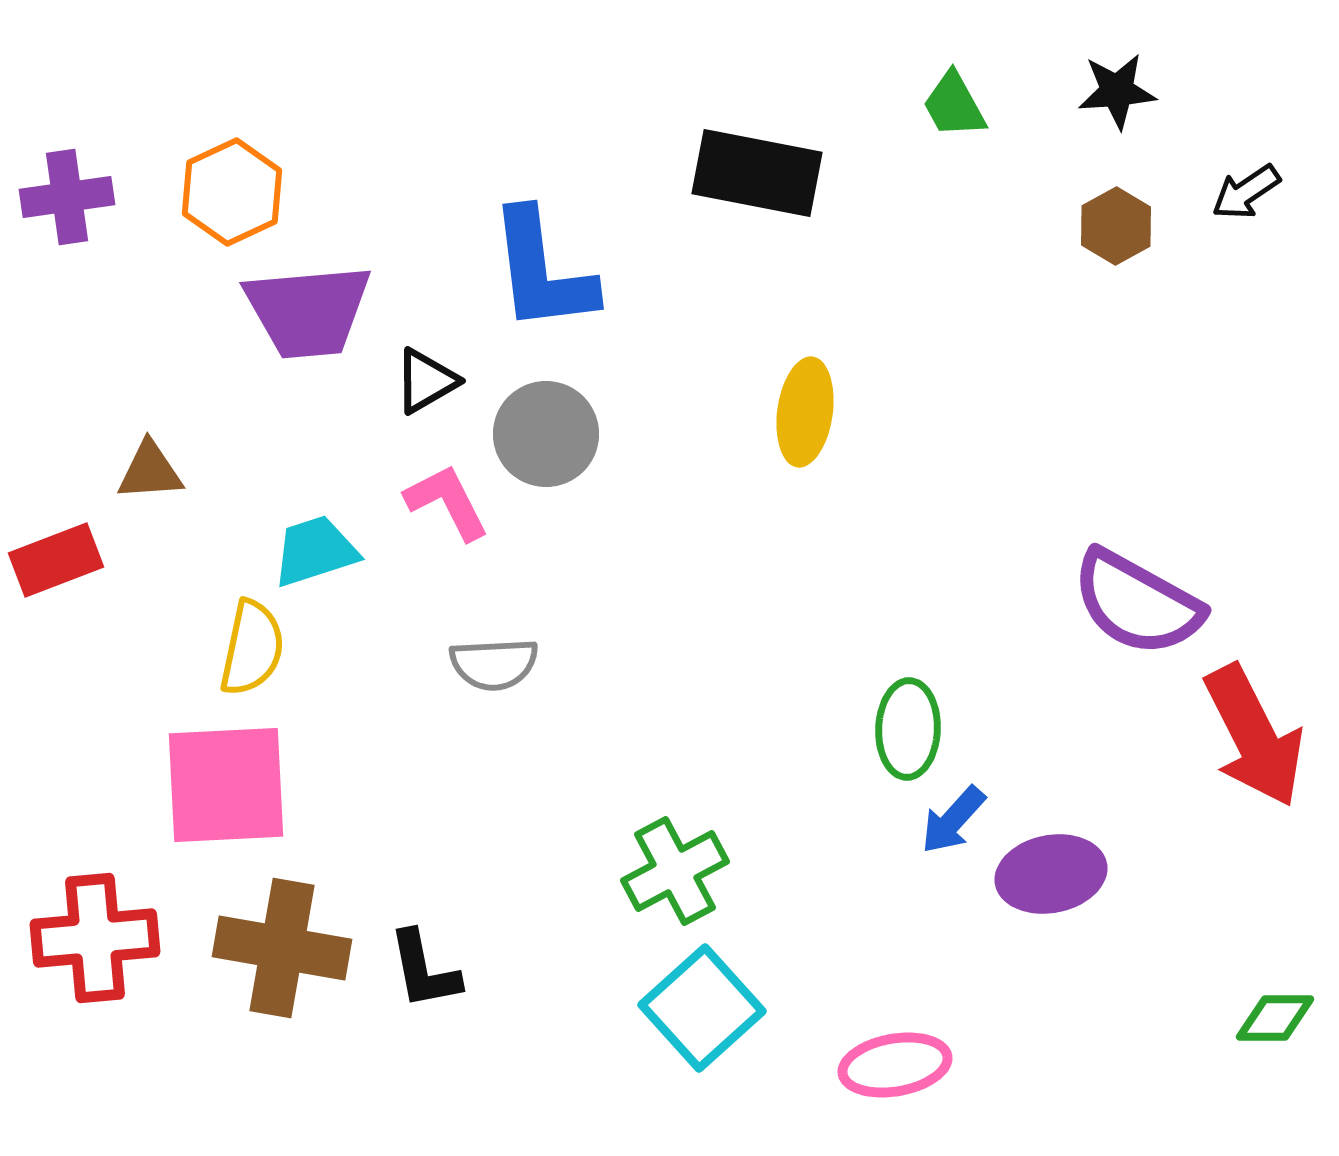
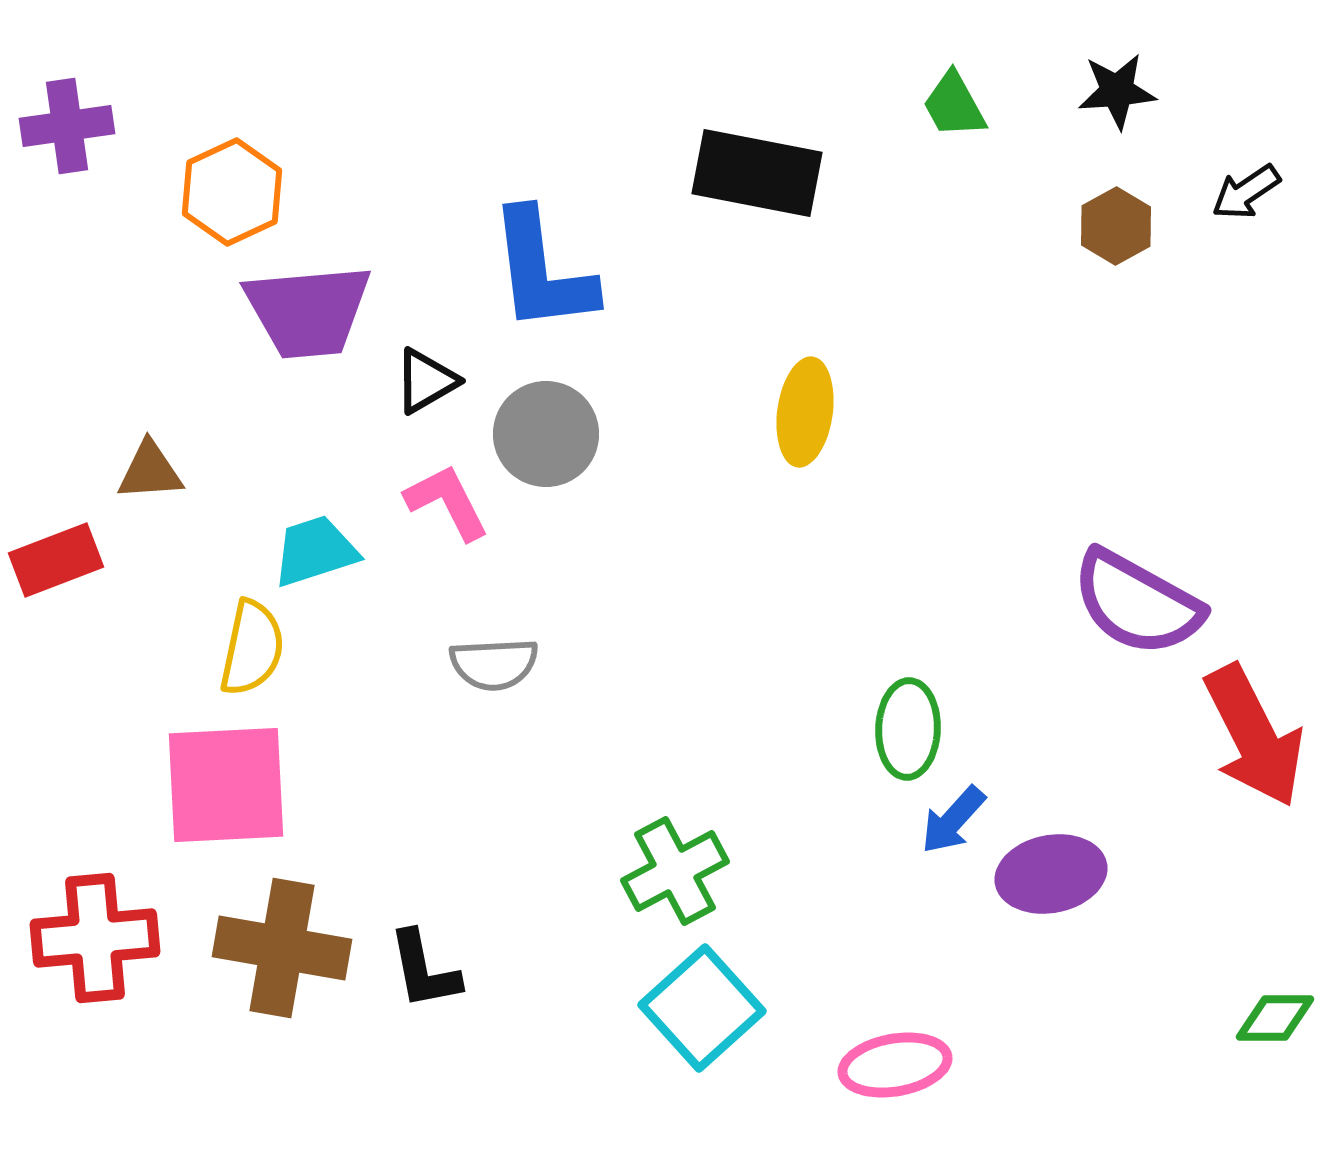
purple cross: moved 71 px up
